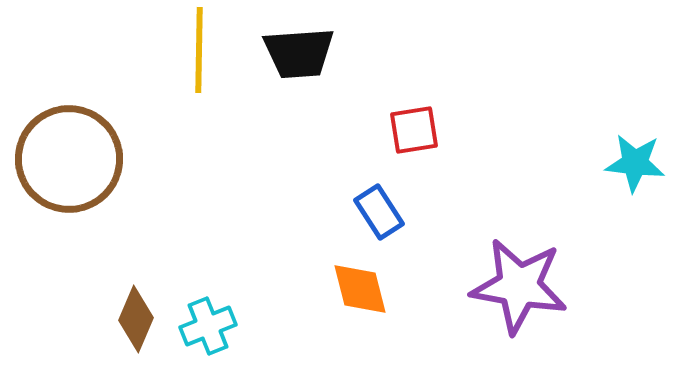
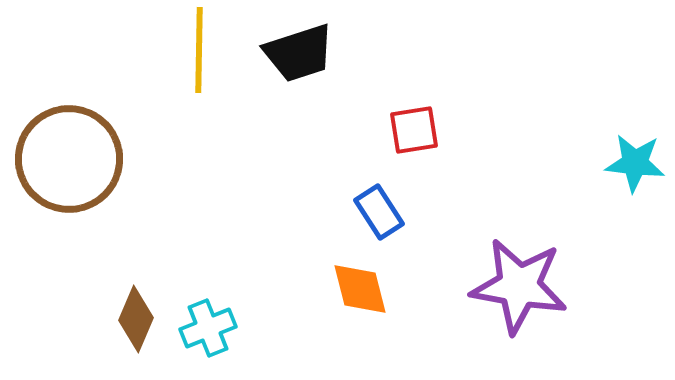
black trapezoid: rotated 14 degrees counterclockwise
cyan cross: moved 2 px down
